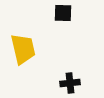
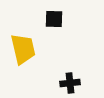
black square: moved 9 px left, 6 px down
